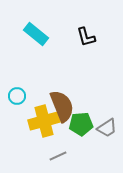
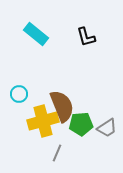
cyan circle: moved 2 px right, 2 px up
yellow cross: moved 1 px left
gray line: moved 1 px left, 3 px up; rotated 42 degrees counterclockwise
